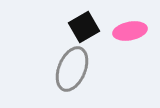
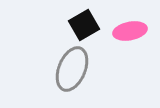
black square: moved 2 px up
